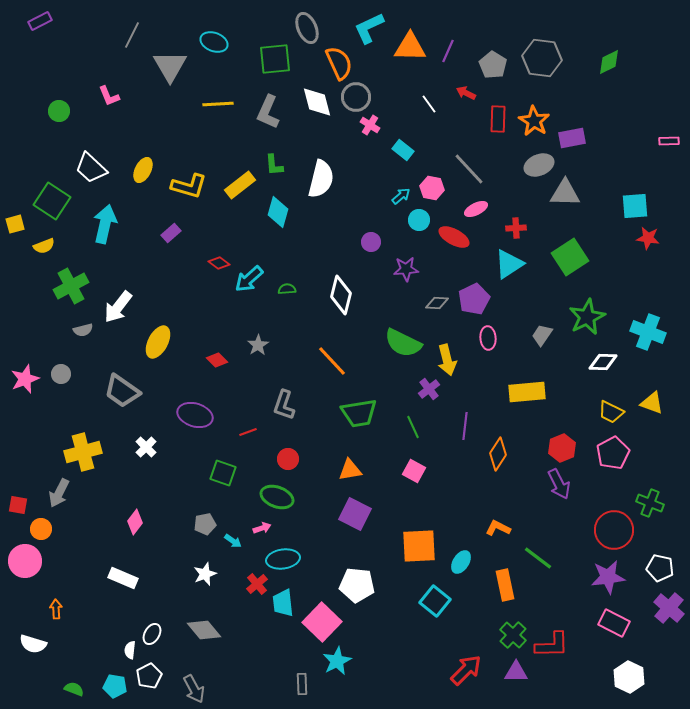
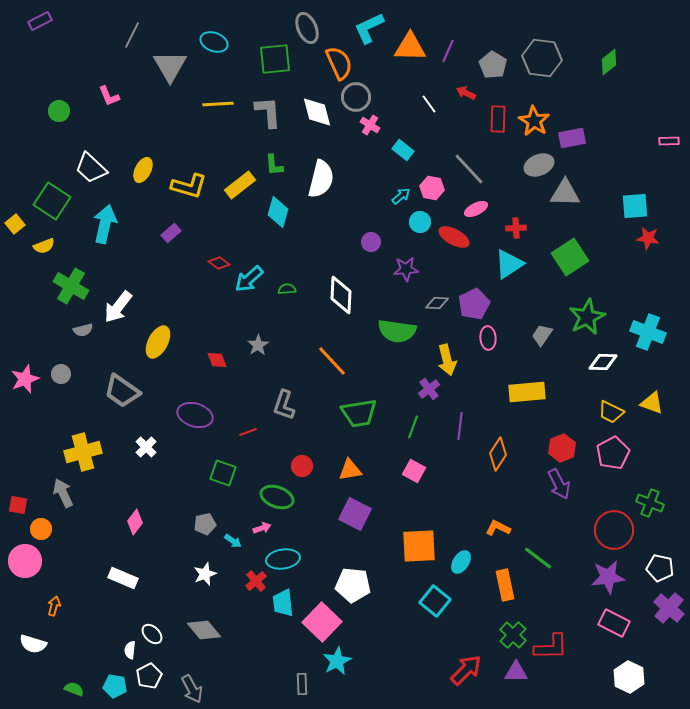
green diamond at (609, 62): rotated 12 degrees counterclockwise
white diamond at (317, 102): moved 10 px down
gray L-shape at (268, 112): rotated 152 degrees clockwise
cyan circle at (419, 220): moved 1 px right, 2 px down
yellow square at (15, 224): rotated 24 degrees counterclockwise
green cross at (71, 286): rotated 32 degrees counterclockwise
white diamond at (341, 295): rotated 12 degrees counterclockwise
purple pentagon at (474, 299): moved 5 px down
green semicircle at (403, 343): moved 6 px left, 12 px up; rotated 18 degrees counterclockwise
red diamond at (217, 360): rotated 25 degrees clockwise
purple line at (465, 426): moved 5 px left
green line at (413, 427): rotated 45 degrees clockwise
red circle at (288, 459): moved 14 px right, 7 px down
gray arrow at (59, 493): moved 4 px right; rotated 128 degrees clockwise
red cross at (257, 584): moved 1 px left, 3 px up
white pentagon at (357, 585): moved 4 px left
orange arrow at (56, 609): moved 2 px left, 3 px up; rotated 18 degrees clockwise
white ellipse at (152, 634): rotated 75 degrees counterclockwise
red L-shape at (552, 645): moved 1 px left, 2 px down
gray arrow at (194, 689): moved 2 px left
